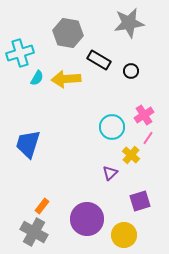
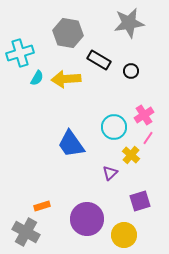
cyan circle: moved 2 px right
blue trapezoid: moved 43 px right; rotated 52 degrees counterclockwise
orange rectangle: rotated 35 degrees clockwise
gray cross: moved 8 px left
